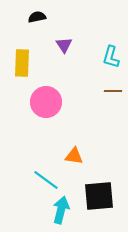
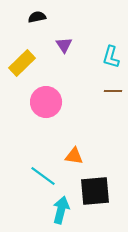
yellow rectangle: rotated 44 degrees clockwise
cyan line: moved 3 px left, 4 px up
black square: moved 4 px left, 5 px up
